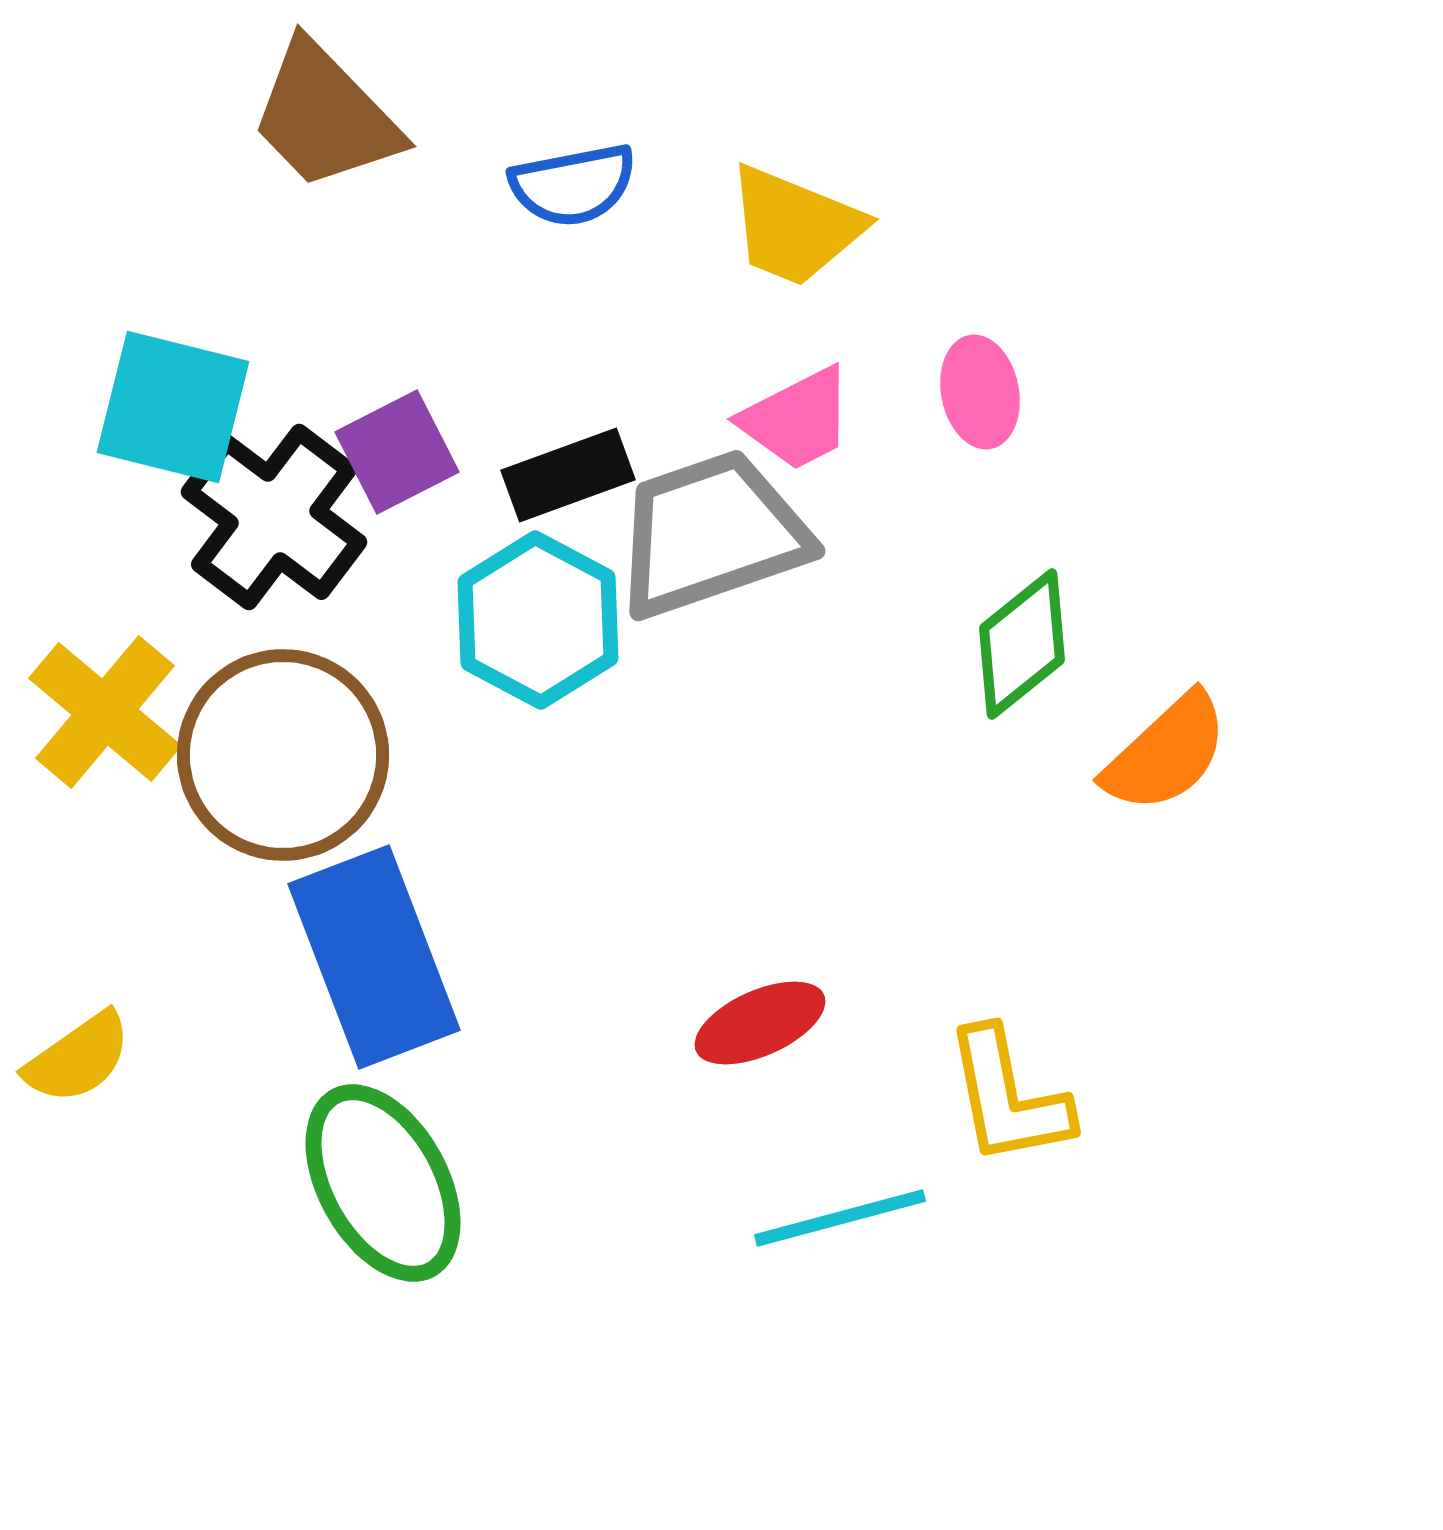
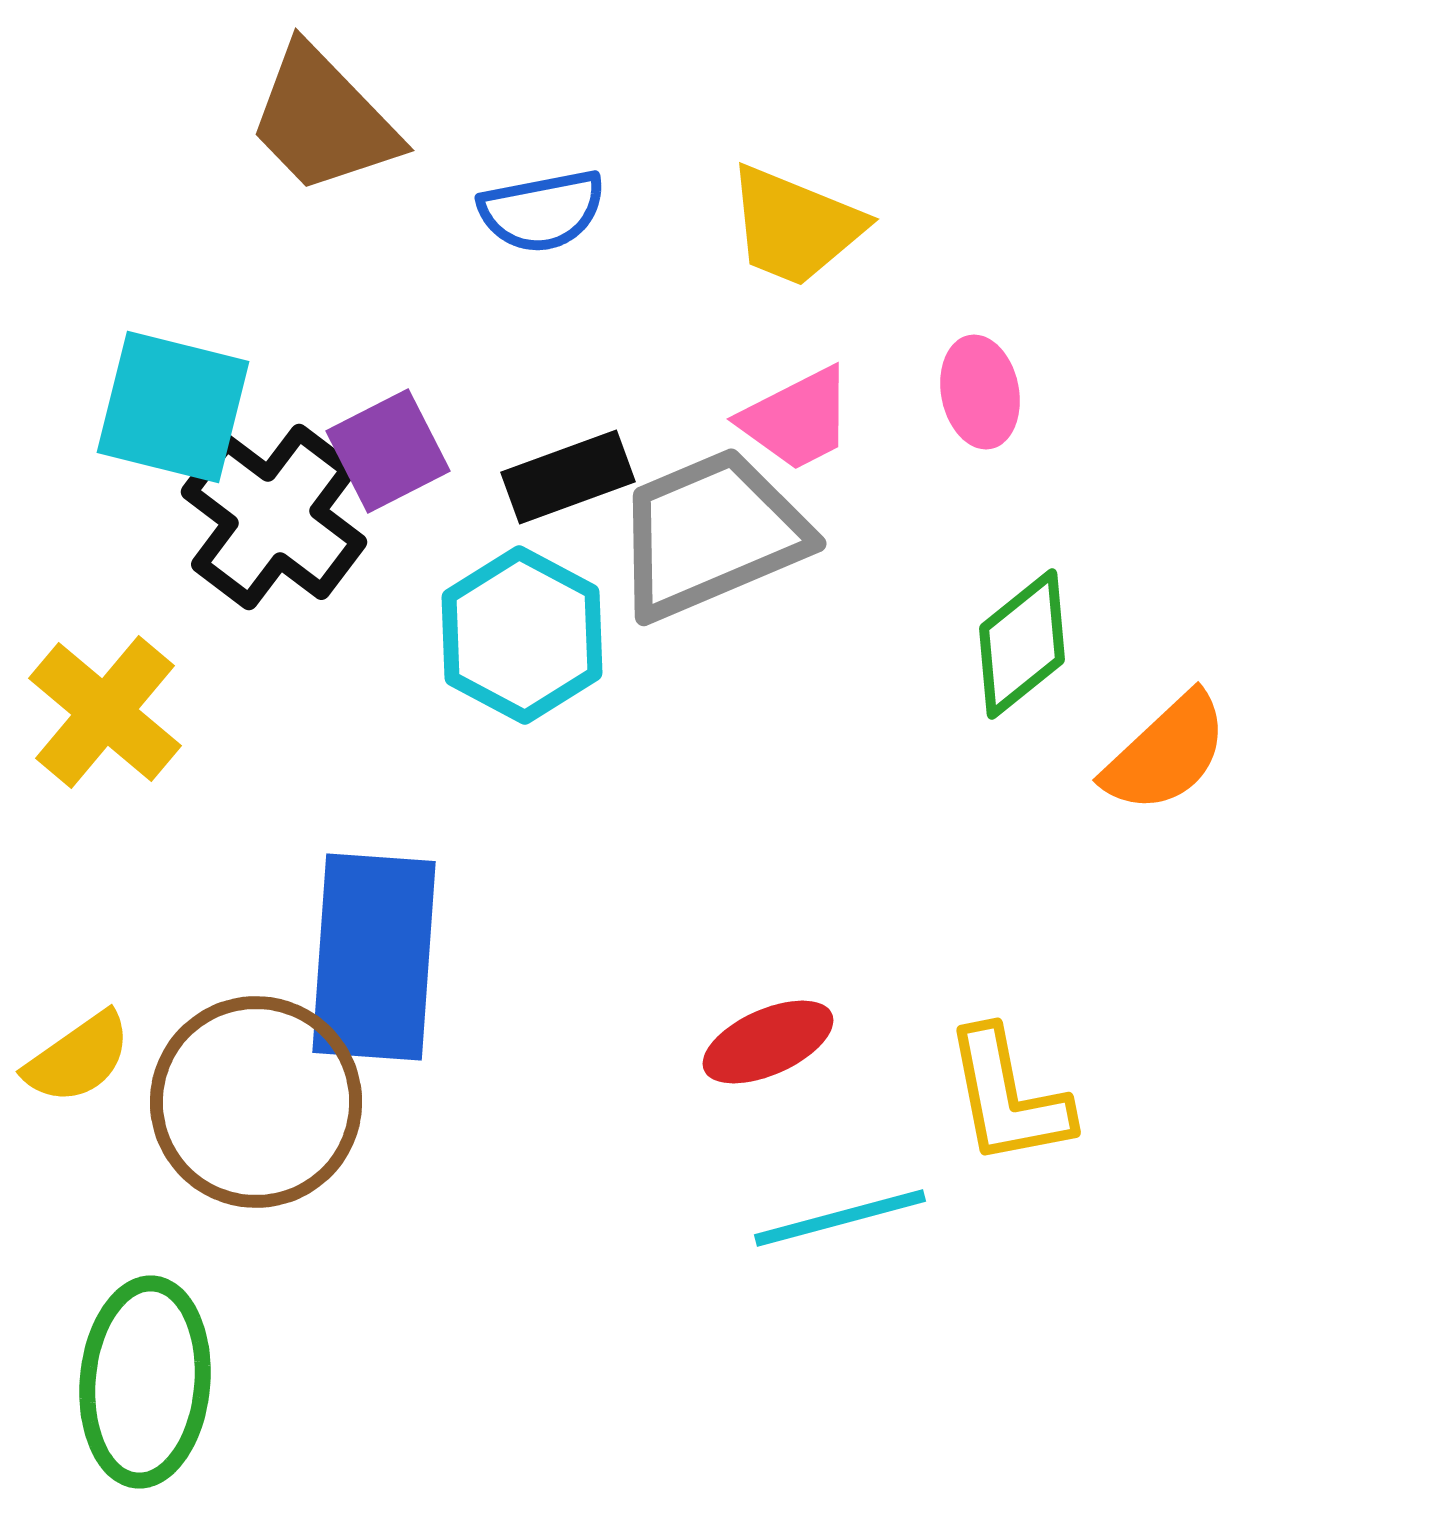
brown trapezoid: moved 2 px left, 4 px down
blue semicircle: moved 31 px left, 26 px down
purple square: moved 9 px left, 1 px up
black rectangle: moved 2 px down
gray trapezoid: rotated 4 degrees counterclockwise
cyan hexagon: moved 16 px left, 15 px down
brown circle: moved 27 px left, 347 px down
blue rectangle: rotated 25 degrees clockwise
red ellipse: moved 8 px right, 19 px down
green ellipse: moved 238 px left, 199 px down; rotated 34 degrees clockwise
